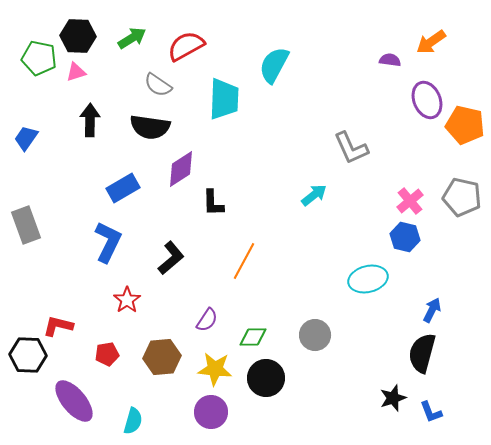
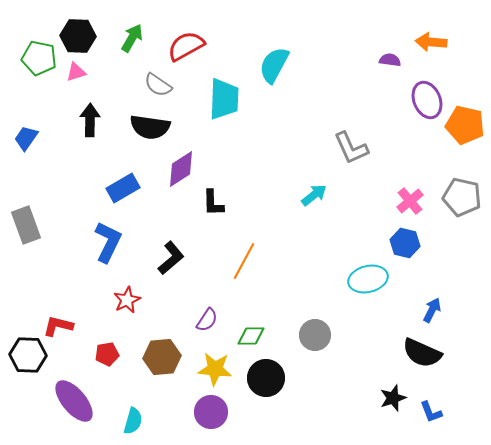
green arrow at (132, 38): rotated 28 degrees counterclockwise
orange arrow at (431, 42): rotated 40 degrees clockwise
blue hexagon at (405, 237): moved 6 px down
red star at (127, 300): rotated 8 degrees clockwise
green diamond at (253, 337): moved 2 px left, 1 px up
black semicircle at (422, 353): rotated 81 degrees counterclockwise
